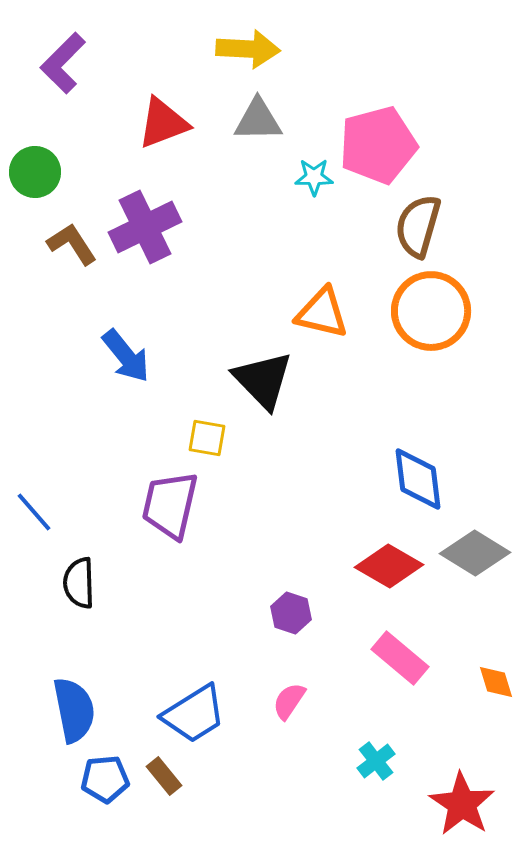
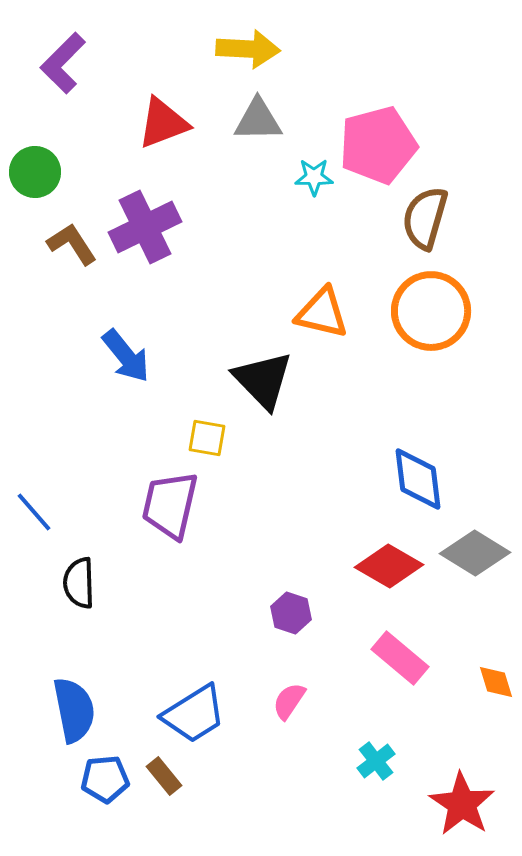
brown semicircle: moved 7 px right, 8 px up
